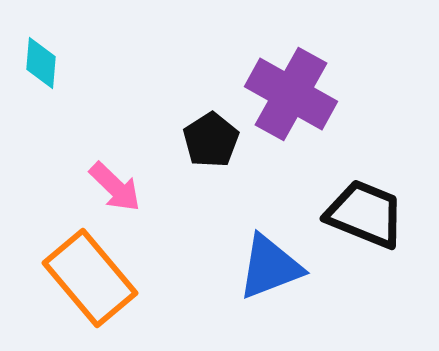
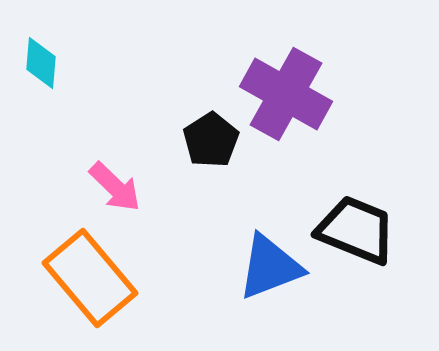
purple cross: moved 5 px left
black trapezoid: moved 9 px left, 16 px down
